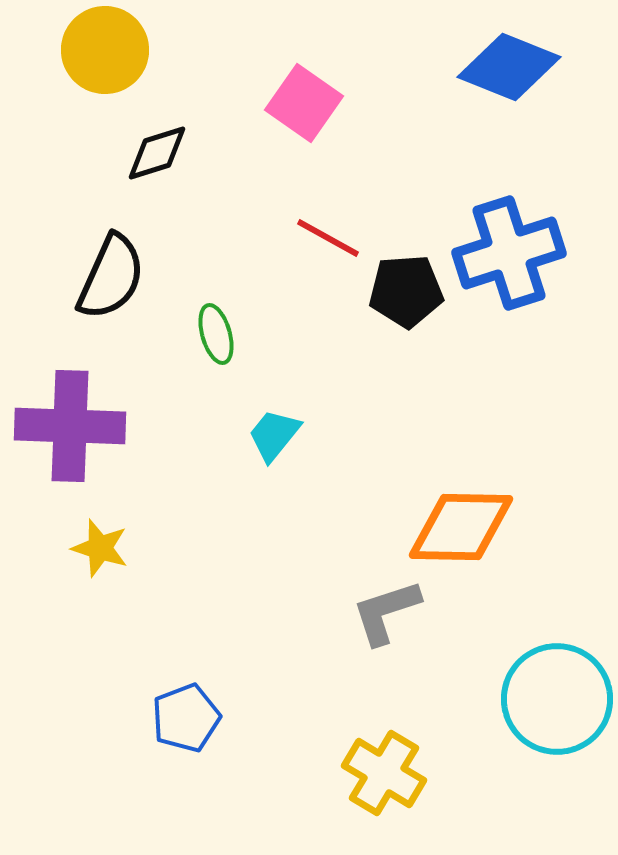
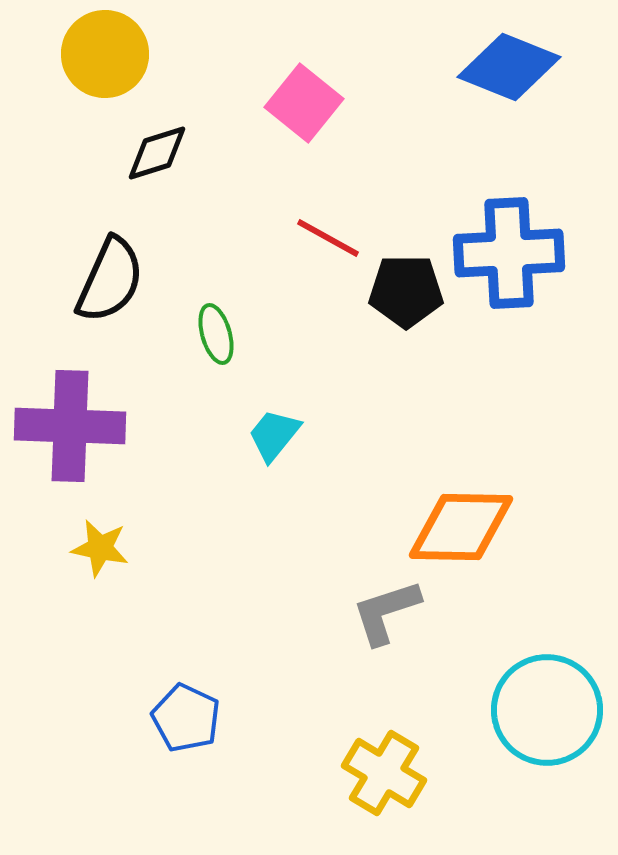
yellow circle: moved 4 px down
pink square: rotated 4 degrees clockwise
blue cross: rotated 15 degrees clockwise
black semicircle: moved 1 px left, 3 px down
black pentagon: rotated 4 degrees clockwise
yellow star: rotated 6 degrees counterclockwise
cyan circle: moved 10 px left, 11 px down
blue pentagon: rotated 26 degrees counterclockwise
